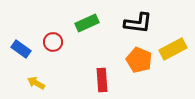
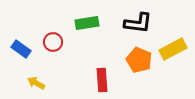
green rectangle: rotated 15 degrees clockwise
